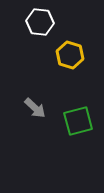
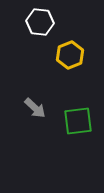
yellow hexagon: rotated 20 degrees clockwise
green square: rotated 8 degrees clockwise
